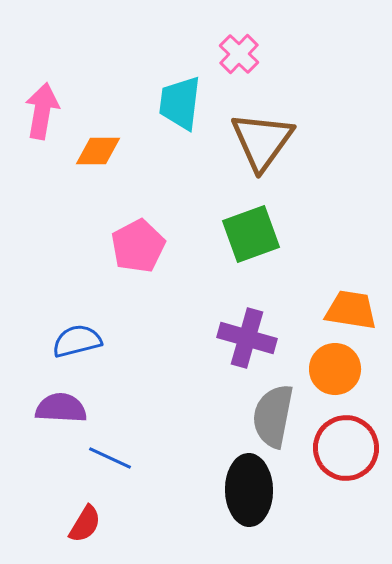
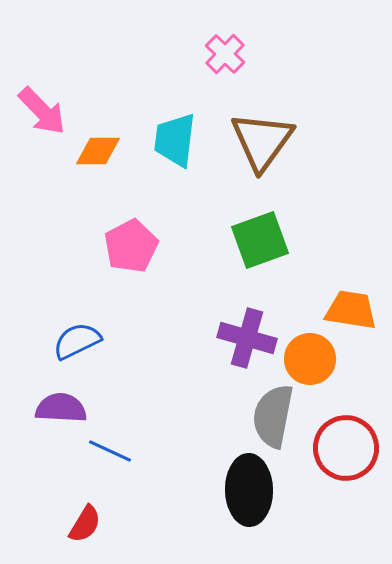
pink cross: moved 14 px left
cyan trapezoid: moved 5 px left, 37 px down
pink arrow: rotated 126 degrees clockwise
green square: moved 9 px right, 6 px down
pink pentagon: moved 7 px left
blue semicircle: rotated 12 degrees counterclockwise
orange circle: moved 25 px left, 10 px up
blue line: moved 7 px up
